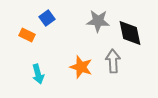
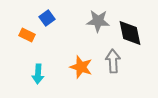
cyan arrow: rotated 18 degrees clockwise
